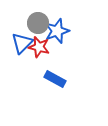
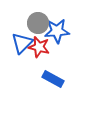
blue star: rotated 15 degrees clockwise
blue rectangle: moved 2 px left
